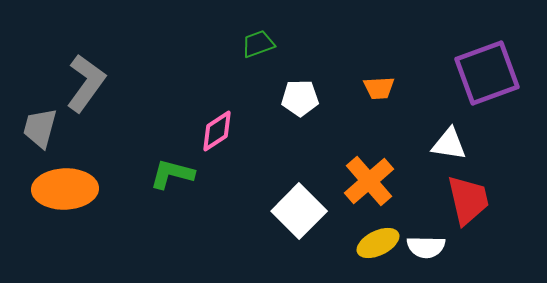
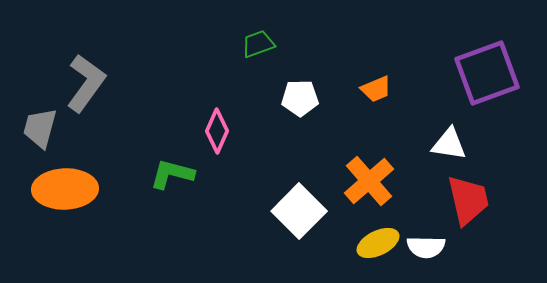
orange trapezoid: moved 3 px left, 1 px down; rotated 20 degrees counterclockwise
pink diamond: rotated 33 degrees counterclockwise
